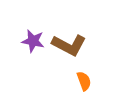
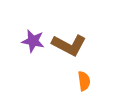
orange semicircle: rotated 12 degrees clockwise
